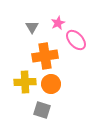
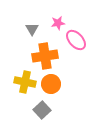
pink star: rotated 16 degrees clockwise
gray triangle: moved 2 px down
yellow cross: rotated 15 degrees clockwise
gray square: rotated 30 degrees clockwise
